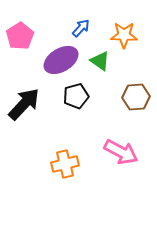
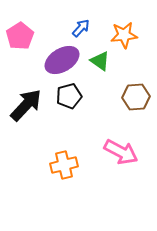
orange star: rotated 8 degrees counterclockwise
purple ellipse: moved 1 px right
black pentagon: moved 7 px left
black arrow: moved 2 px right, 1 px down
orange cross: moved 1 px left, 1 px down
